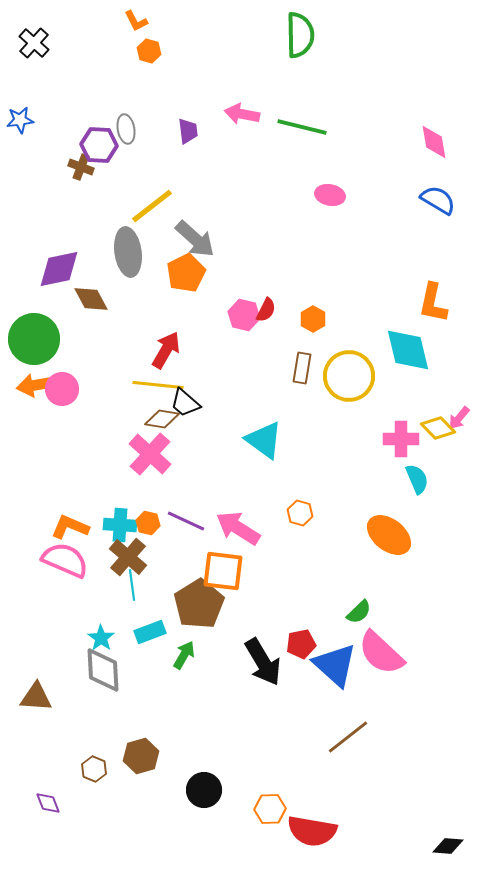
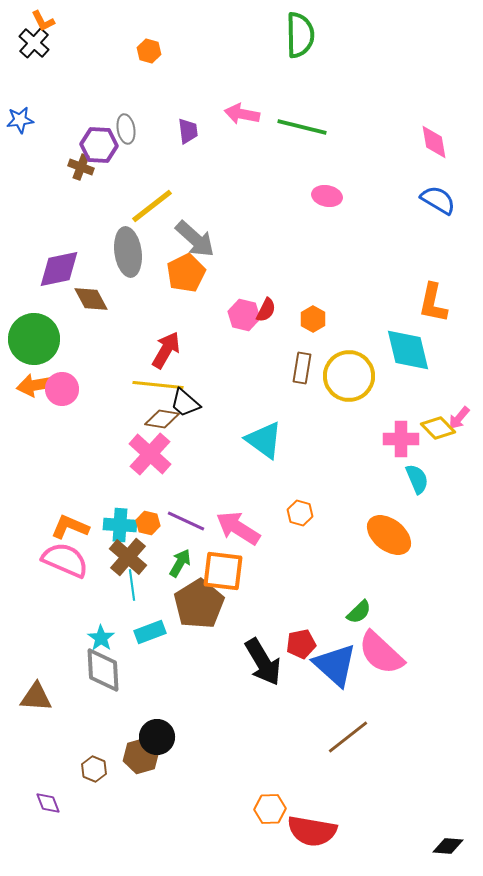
orange L-shape at (136, 21): moved 93 px left
pink ellipse at (330, 195): moved 3 px left, 1 px down
green arrow at (184, 655): moved 4 px left, 92 px up
black circle at (204, 790): moved 47 px left, 53 px up
